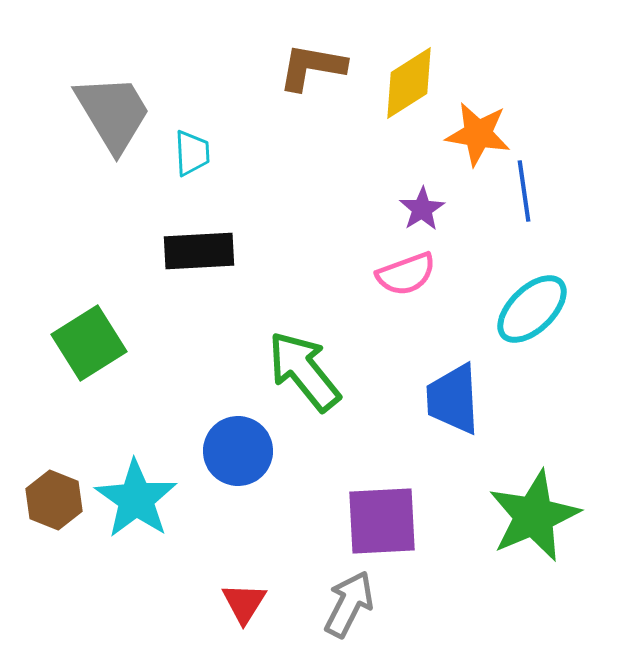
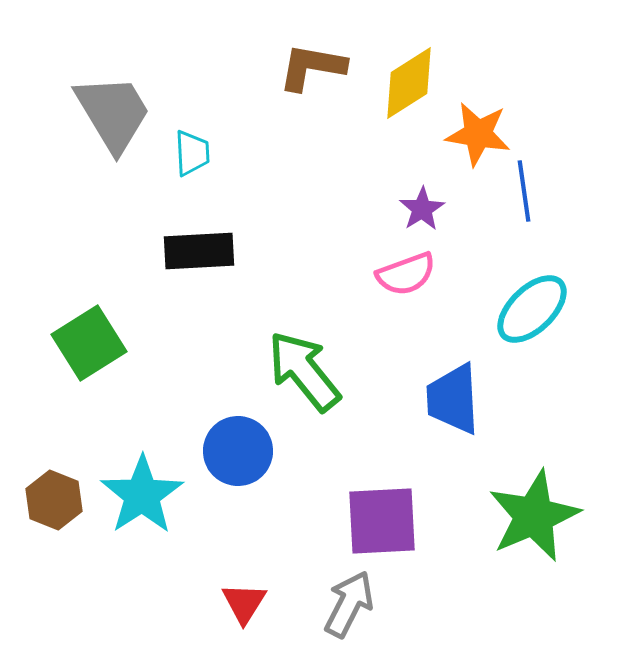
cyan star: moved 6 px right, 4 px up; rotated 4 degrees clockwise
